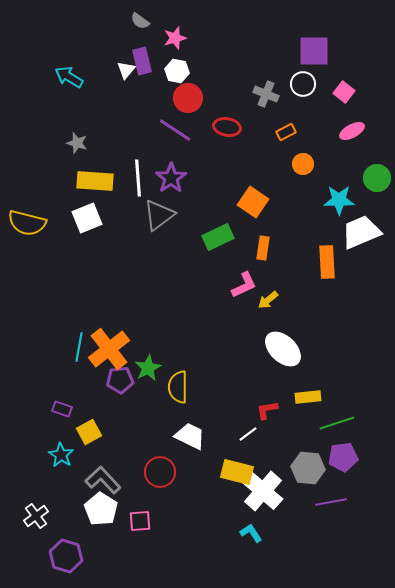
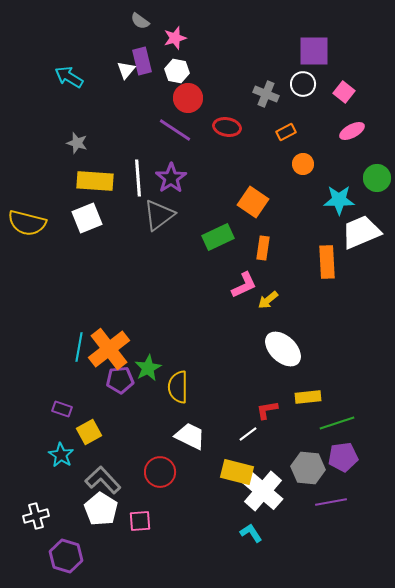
white cross at (36, 516): rotated 20 degrees clockwise
